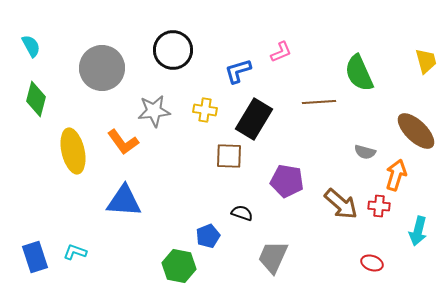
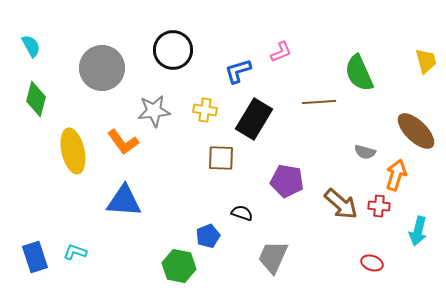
brown square: moved 8 px left, 2 px down
